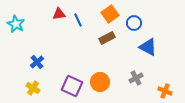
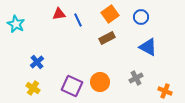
blue circle: moved 7 px right, 6 px up
